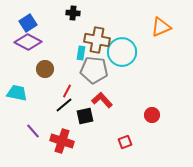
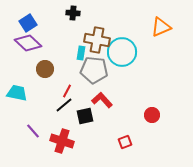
purple diamond: moved 1 px down; rotated 16 degrees clockwise
